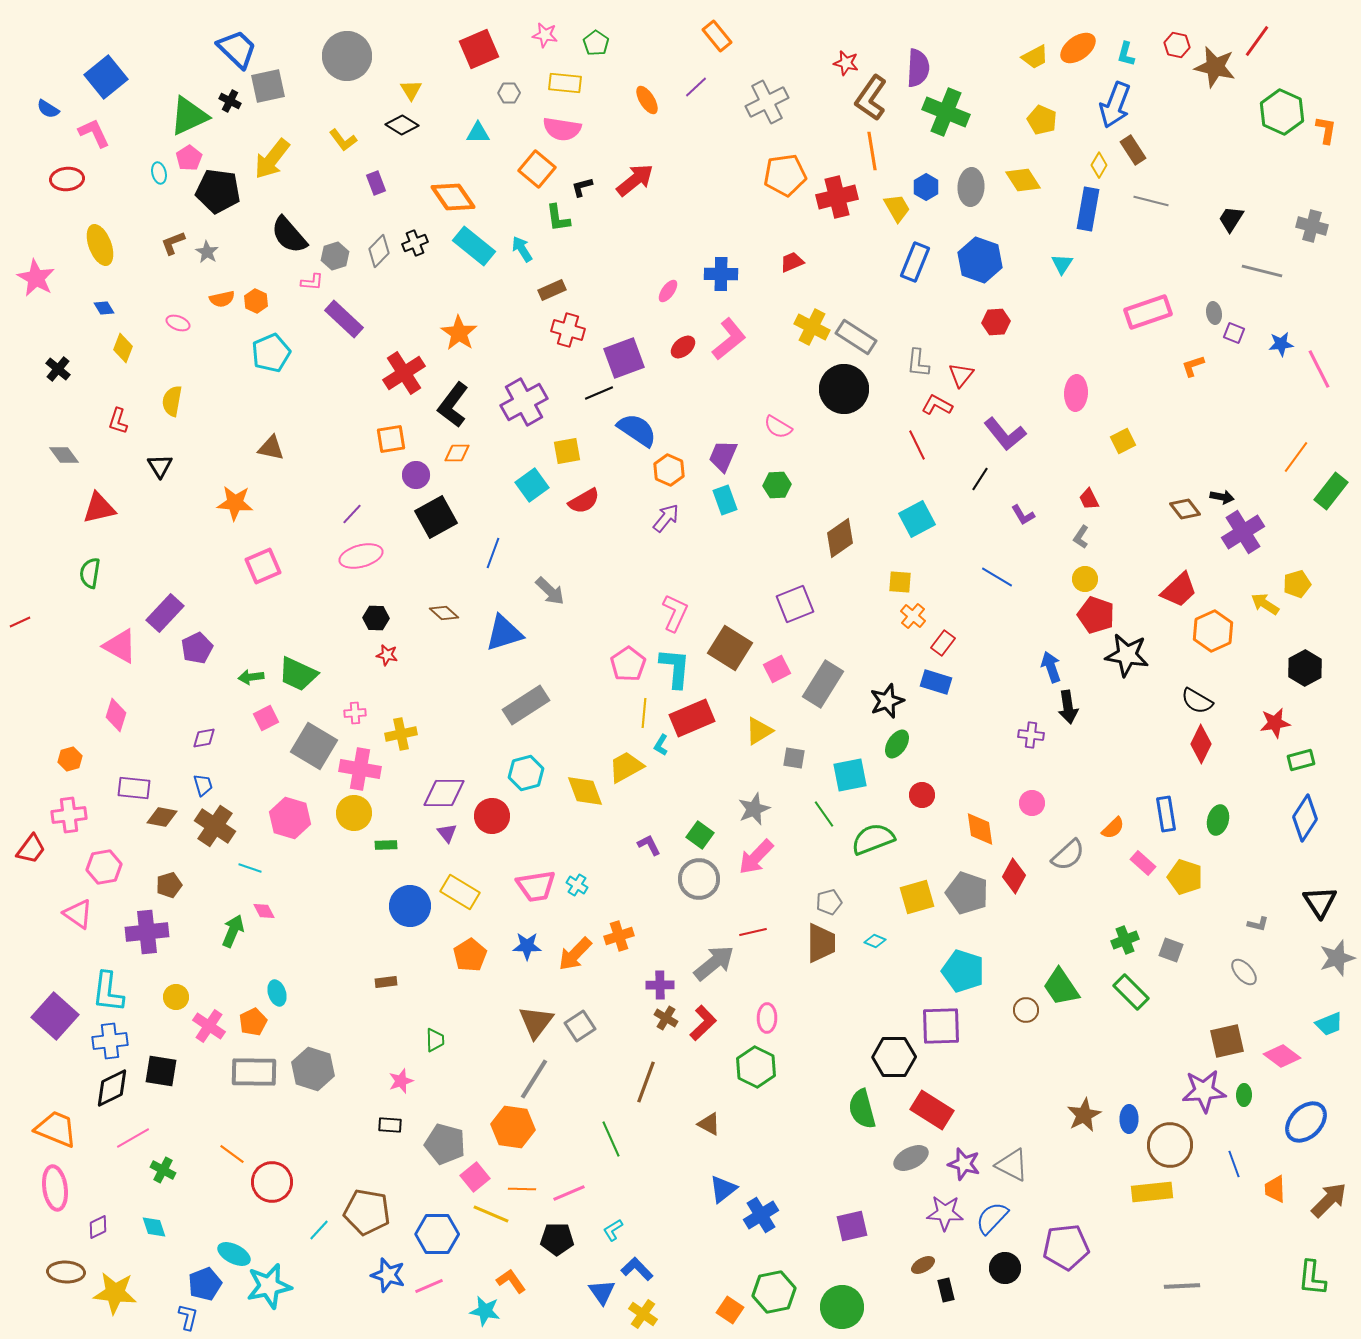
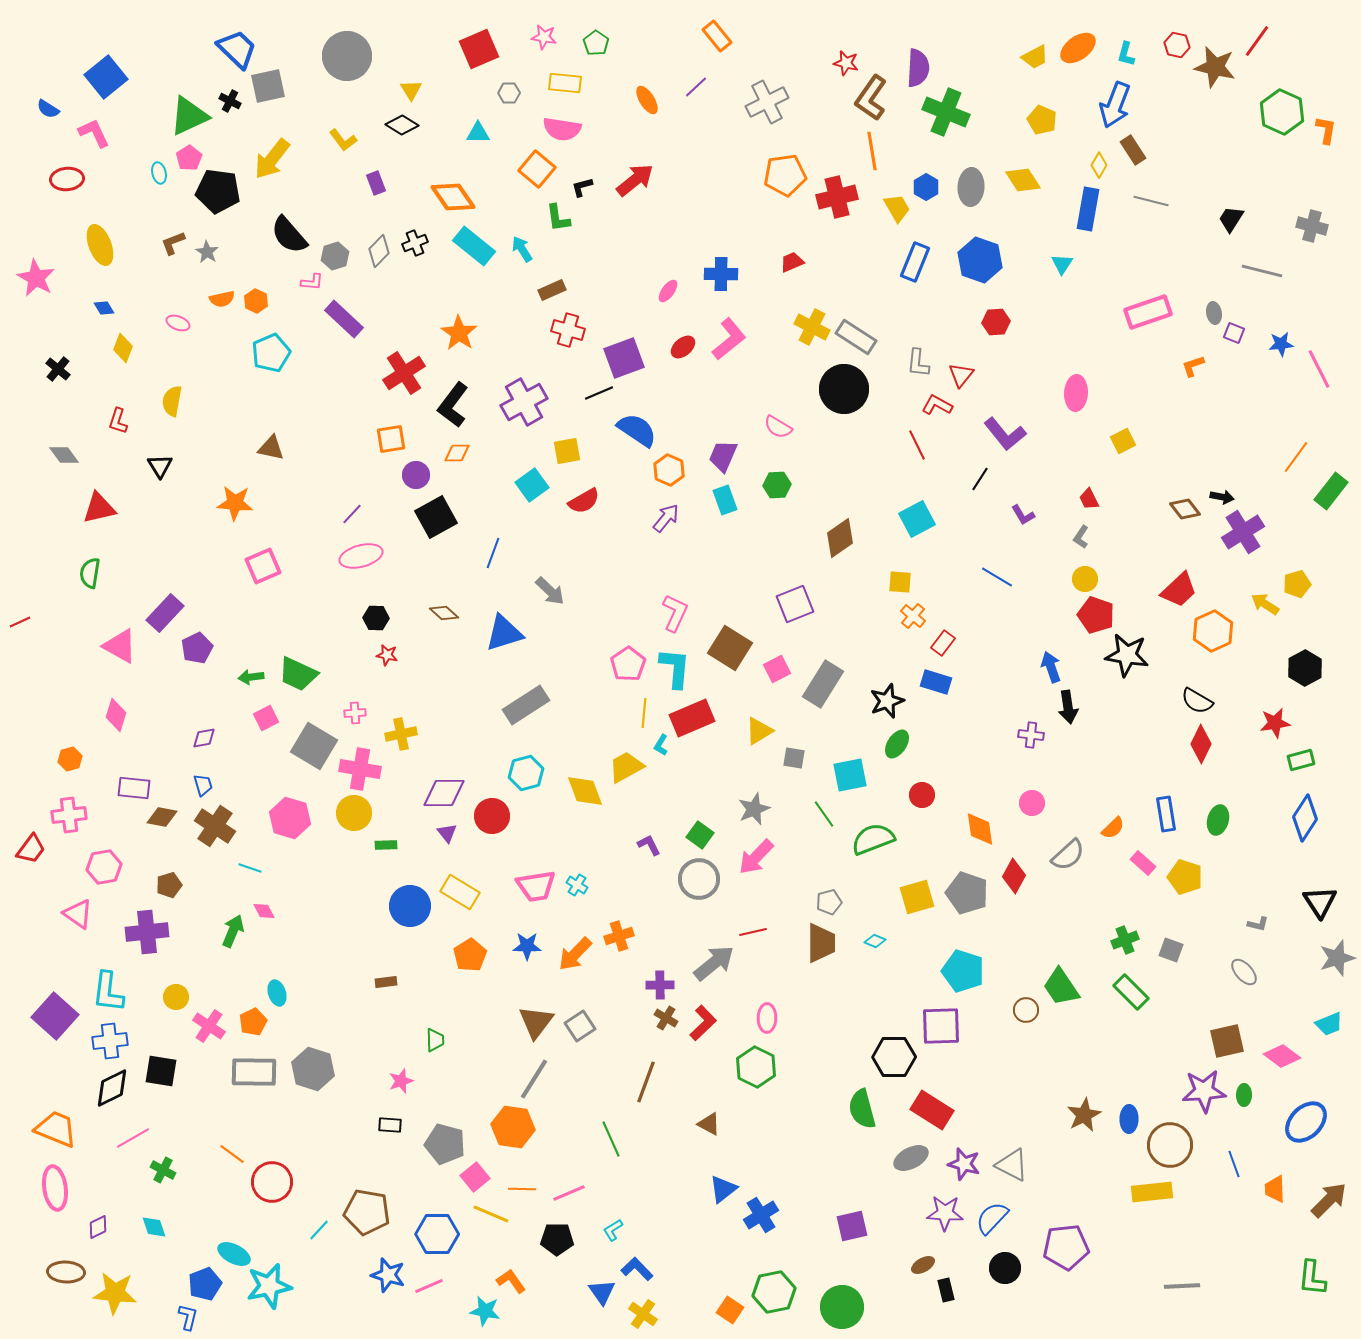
pink star at (545, 35): moved 1 px left, 2 px down
